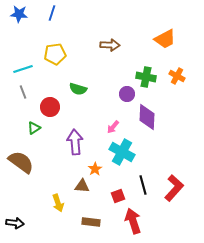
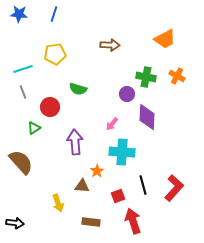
blue line: moved 2 px right, 1 px down
pink arrow: moved 1 px left, 3 px up
cyan cross: rotated 25 degrees counterclockwise
brown semicircle: rotated 12 degrees clockwise
orange star: moved 2 px right, 2 px down
